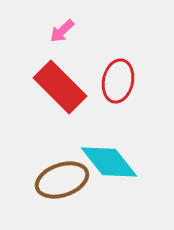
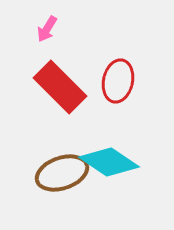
pink arrow: moved 15 px left, 2 px up; rotated 16 degrees counterclockwise
cyan diamond: rotated 18 degrees counterclockwise
brown ellipse: moved 7 px up
